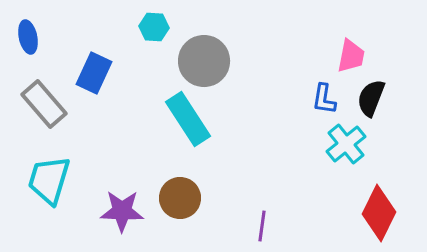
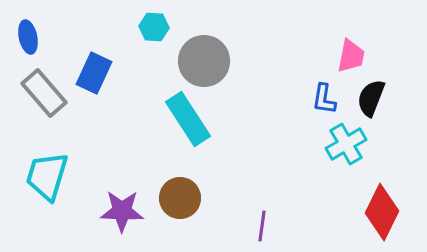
gray rectangle: moved 11 px up
cyan cross: rotated 9 degrees clockwise
cyan trapezoid: moved 2 px left, 4 px up
red diamond: moved 3 px right, 1 px up
